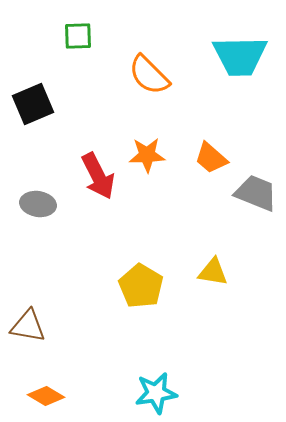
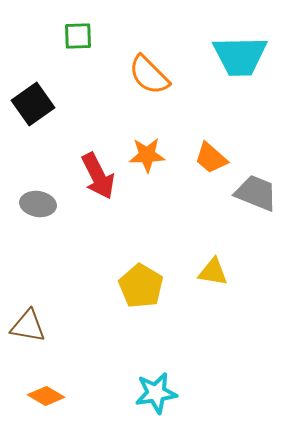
black square: rotated 12 degrees counterclockwise
